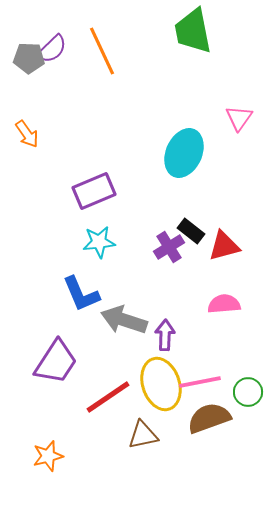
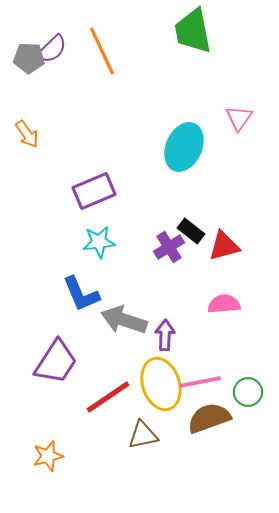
cyan ellipse: moved 6 px up
